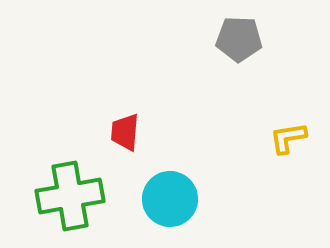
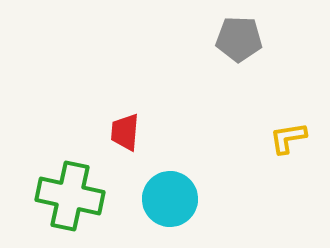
green cross: rotated 22 degrees clockwise
